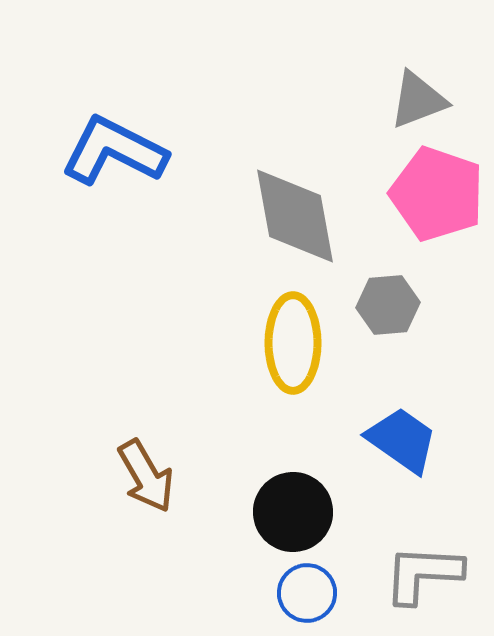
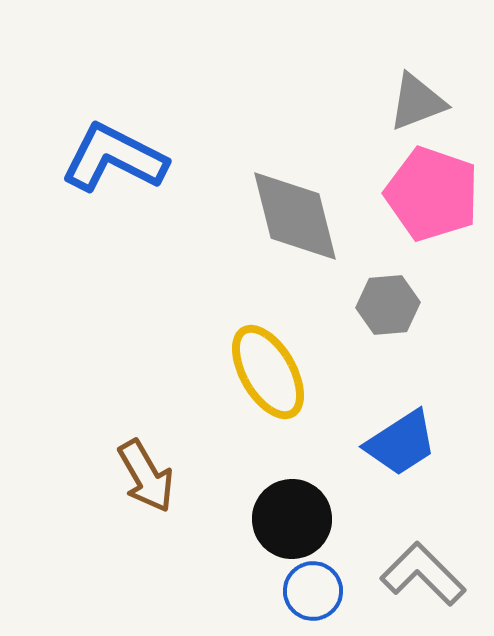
gray triangle: moved 1 px left, 2 px down
blue L-shape: moved 7 px down
pink pentagon: moved 5 px left
gray diamond: rotated 4 degrees counterclockwise
yellow ellipse: moved 25 px left, 29 px down; rotated 30 degrees counterclockwise
blue trapezoid: moved 1 px left, 3 px down; rotated 112 degrees clockwise
black circle: moved 1 px left, 7 px down
gray L-shape: rotated 42 degrees clockwise
blue circle: moved 6 px right, 2 px up
